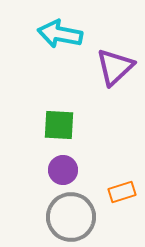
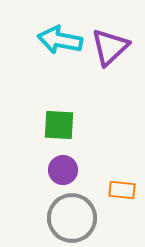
cyan arrow: moved 6 px down
purple triangle: moved 5 px left, 20 px up
orange rectangle: moved 2 px up; rotated 24 degrees clockwise
gray circle: moved 1 px right, 1 px down
